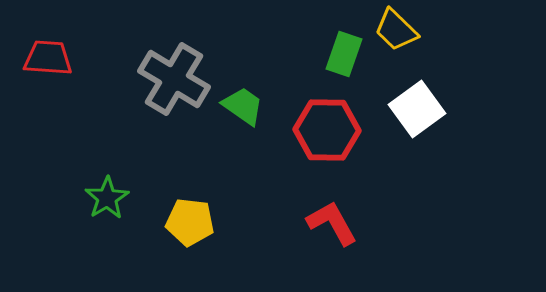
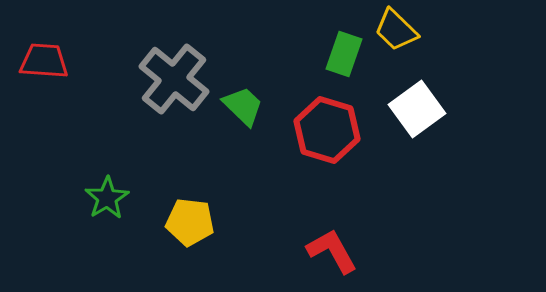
red trapezoid: moved 4 px left, 3 px down
gray cross: rotated 8 degrees clockwise
green trapezoid: rotated 9 degrees clockwise
red hexagon: rotated 16 degrees clockwise
red L-shape: moved 28 px down
